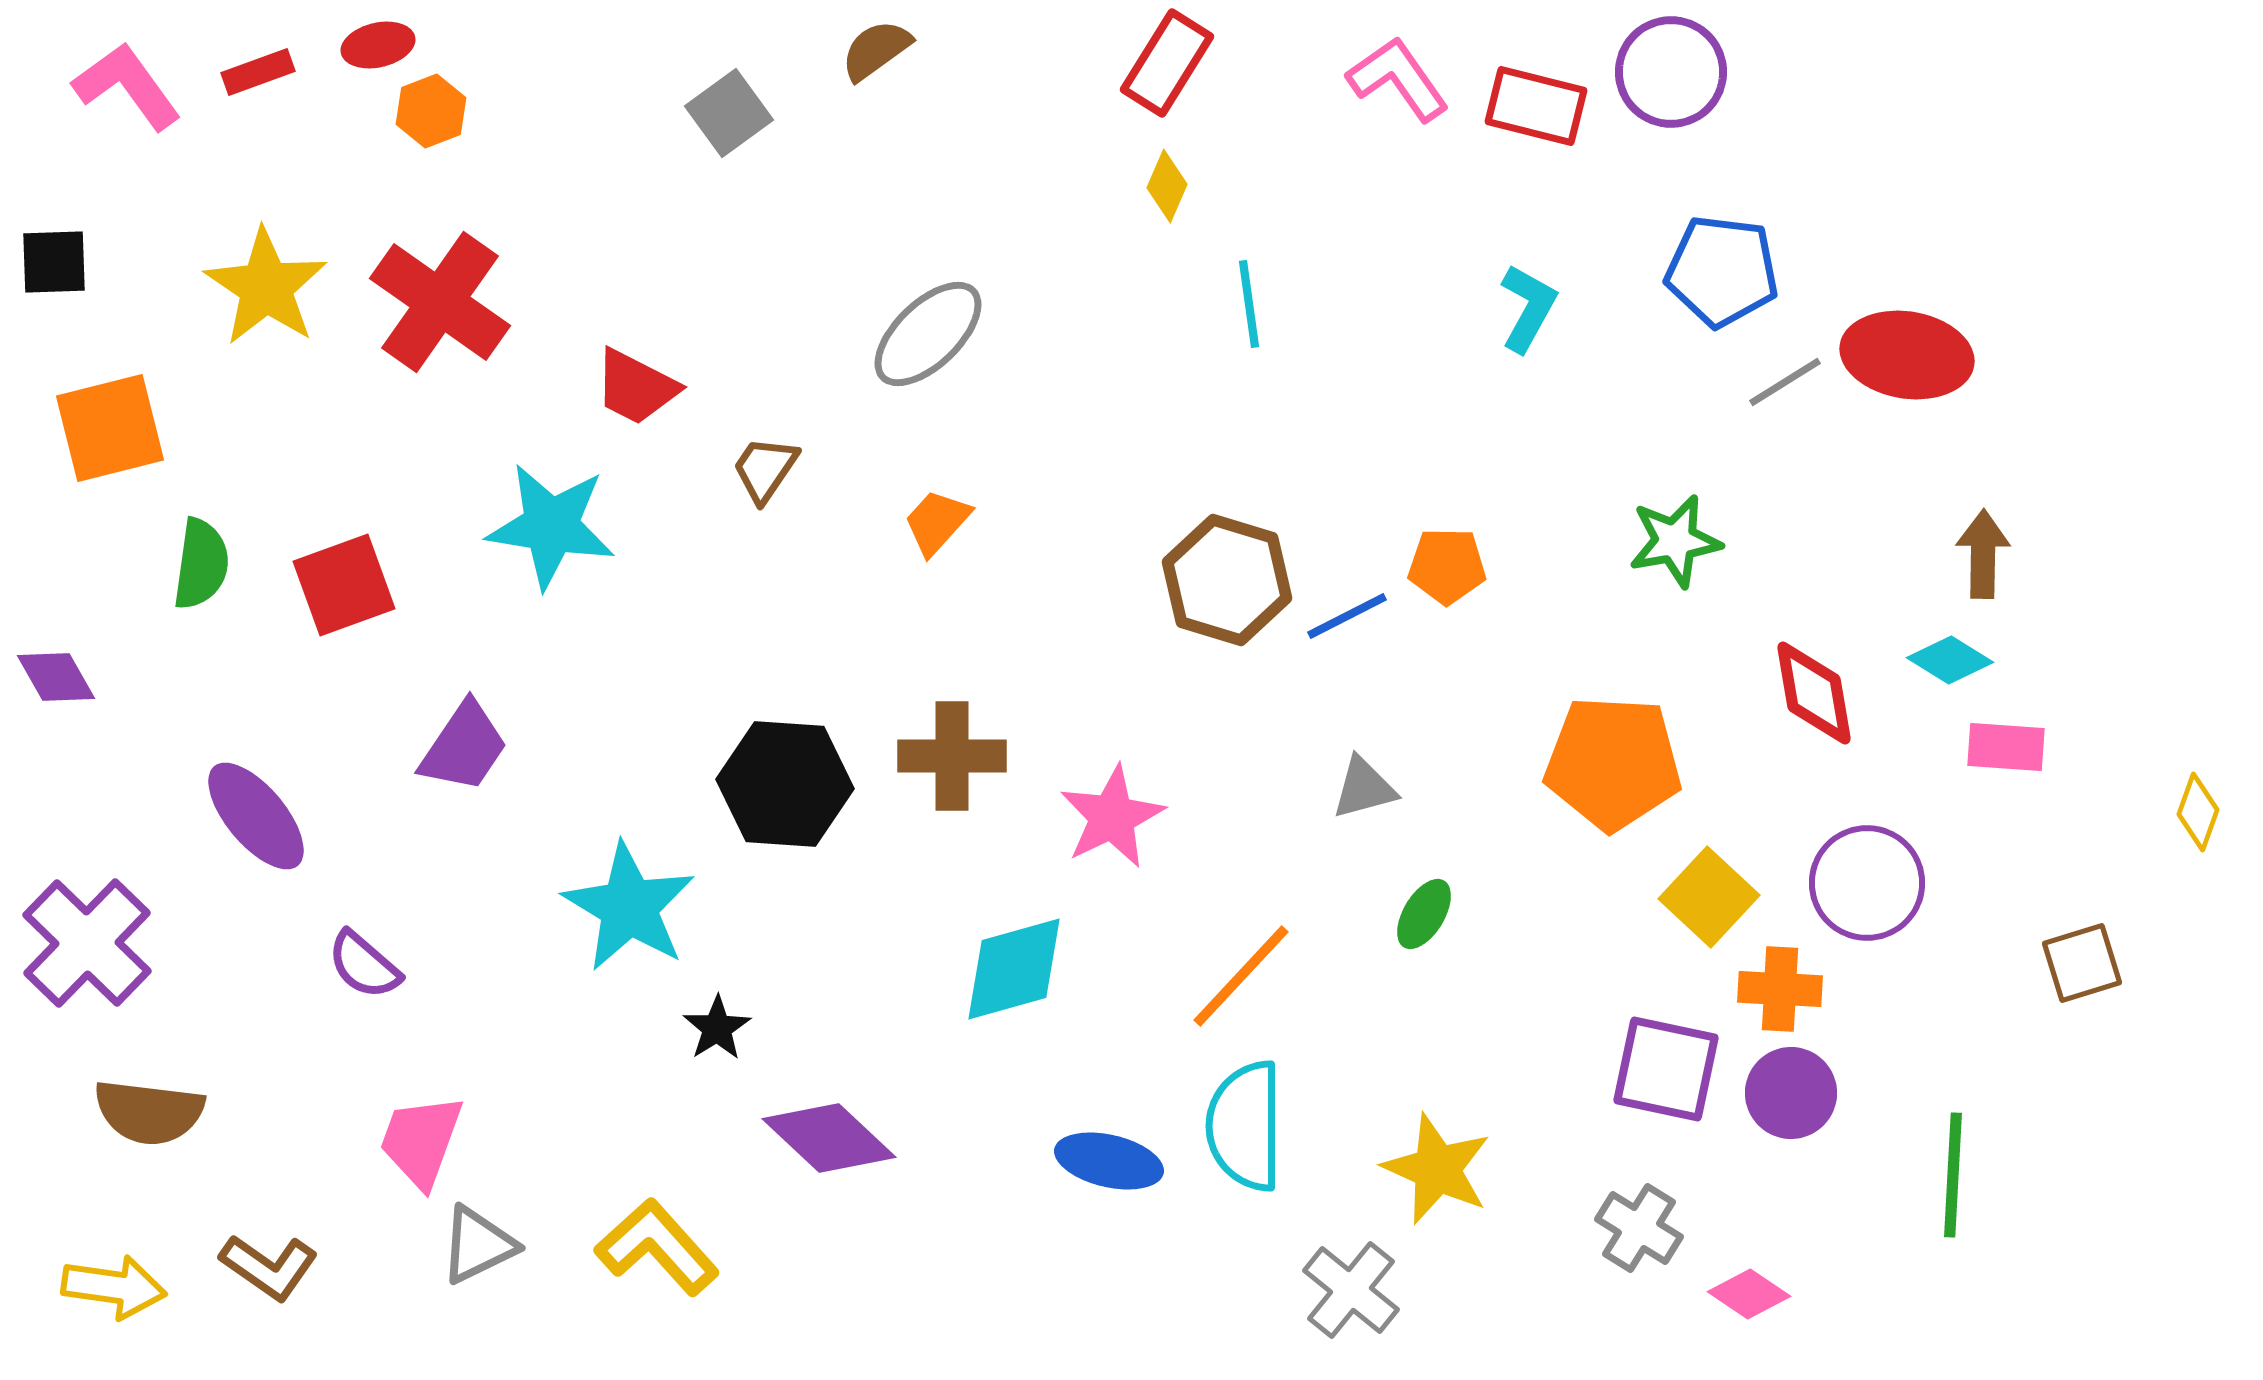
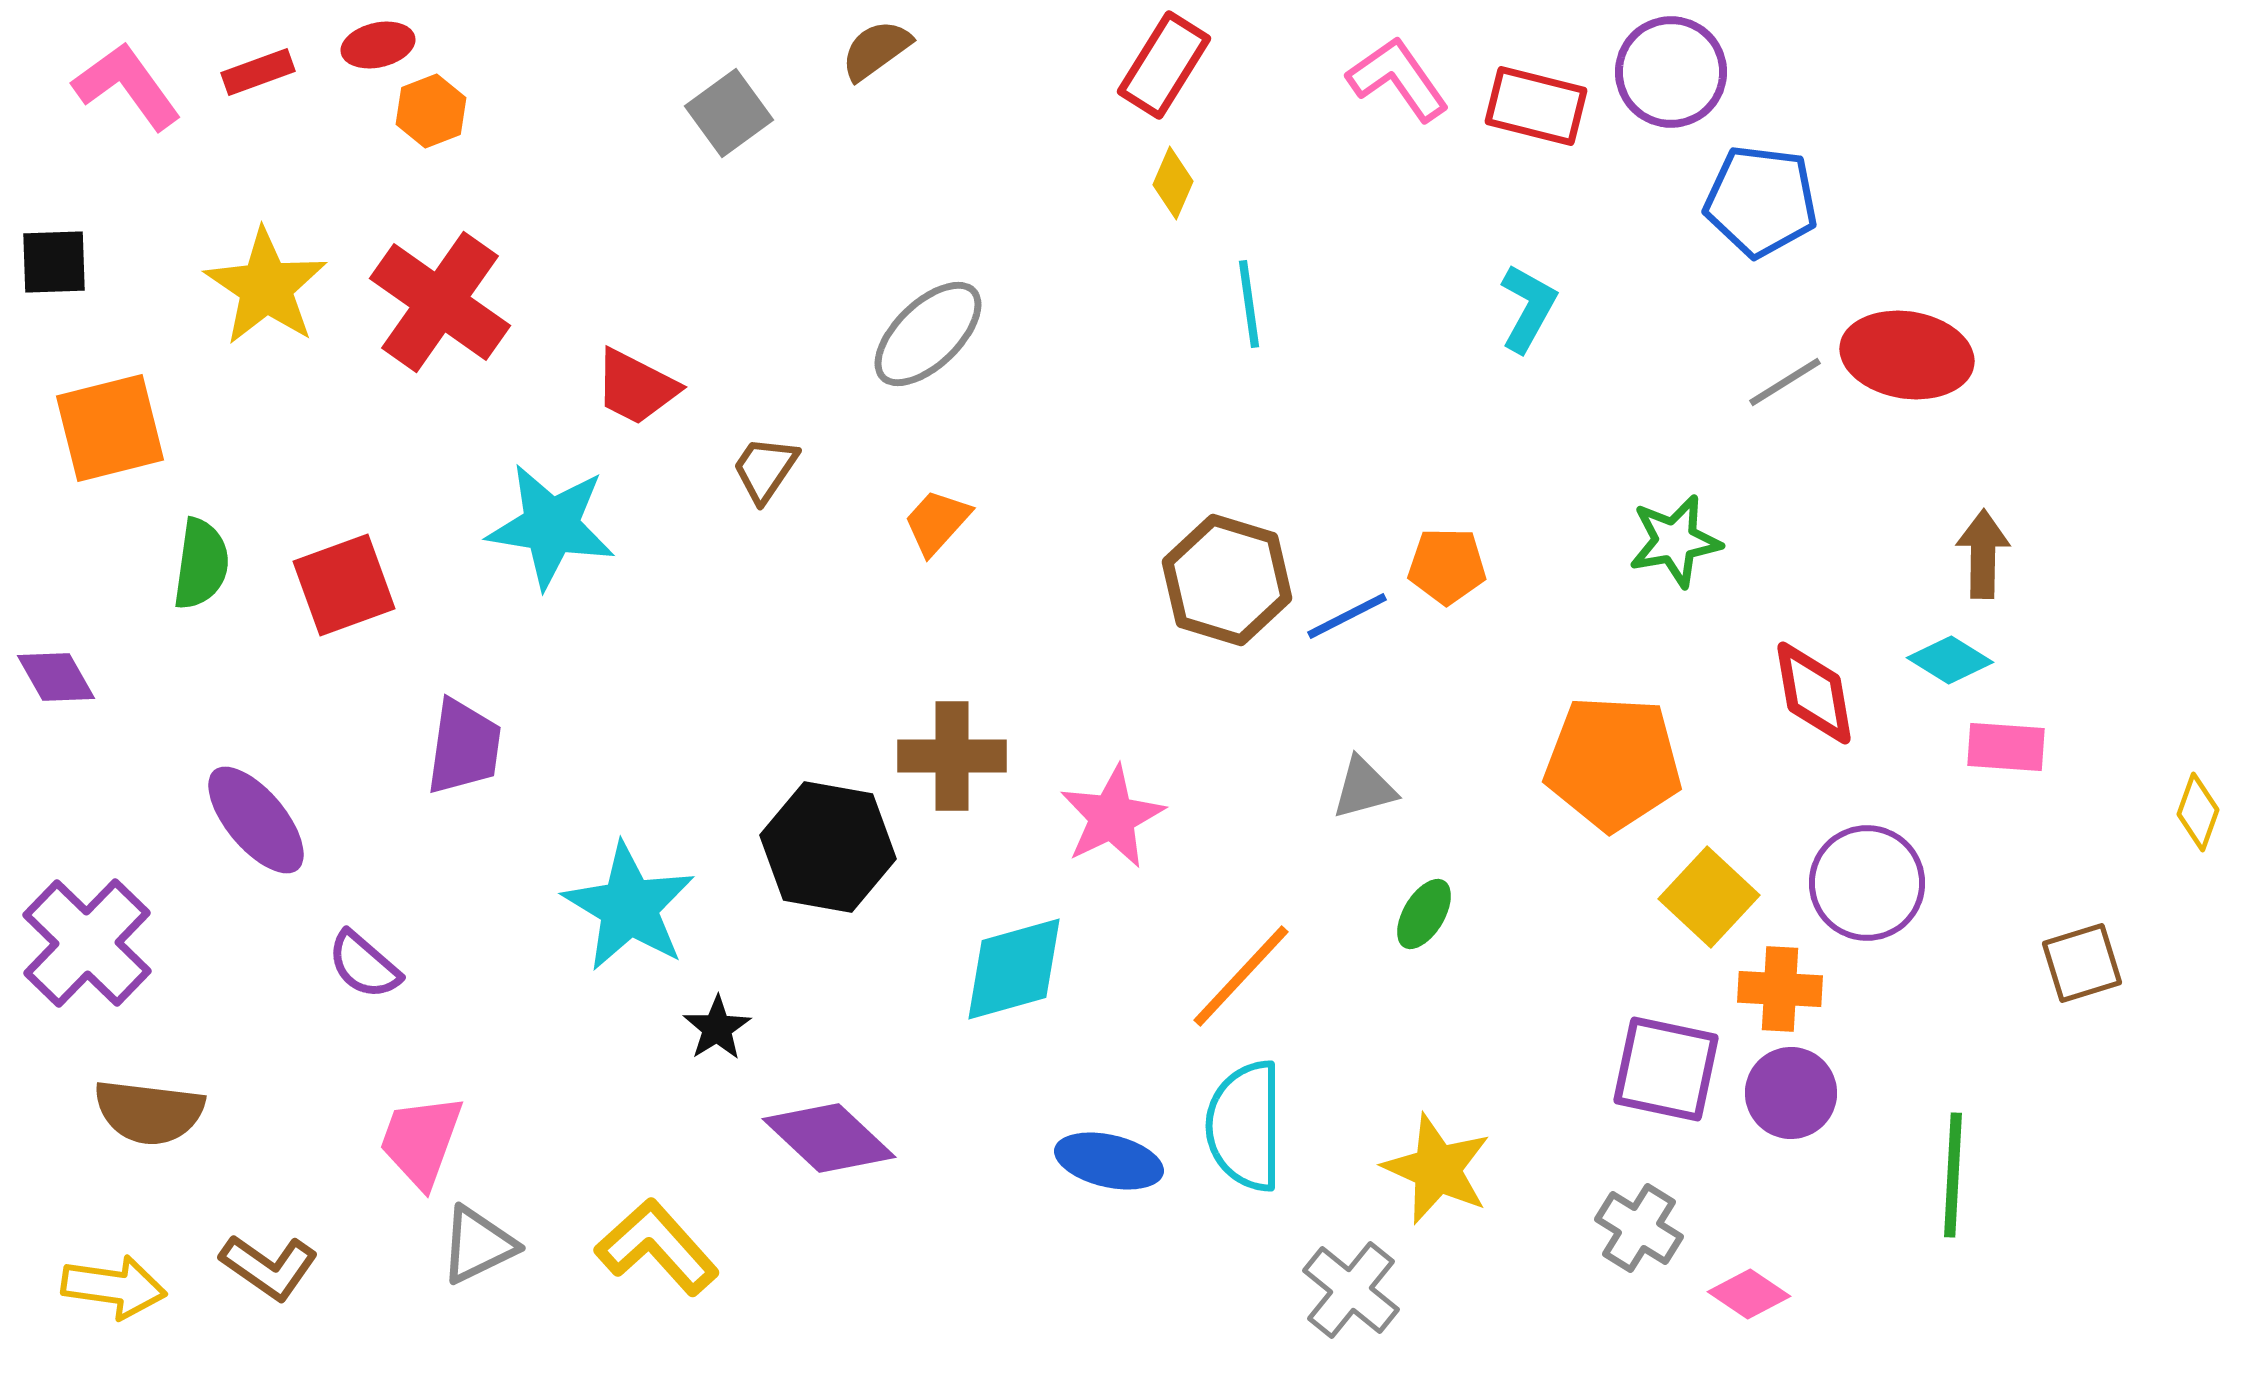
red rectangle at (1167, 63): moved 3 px left, 2 px down
yellow diamond at (1167, 186): moved 6 px right, 3 px up
blue pentagon at (1722, 271): moved 39 px right, 70 px up
purple trapezoid at (464, 747): rotated 26 degrees counterclockwise
black hexagon at (785, 784): moved 43 px right, 63 px down; rotated 6 degrees clockwise
purple ellipse at (256, 816): moved 4 px down
